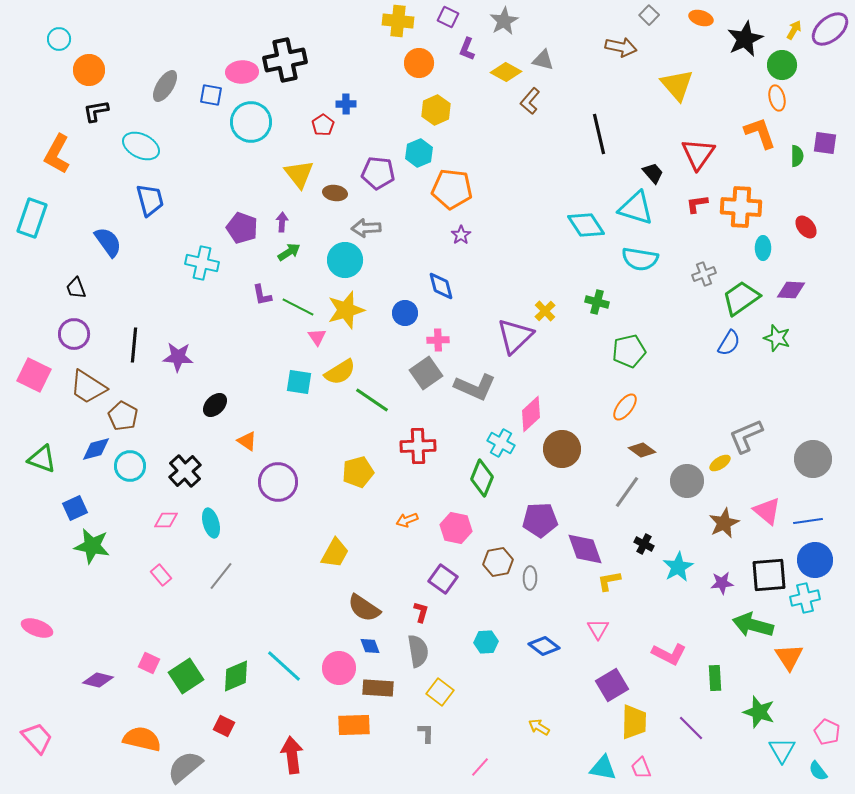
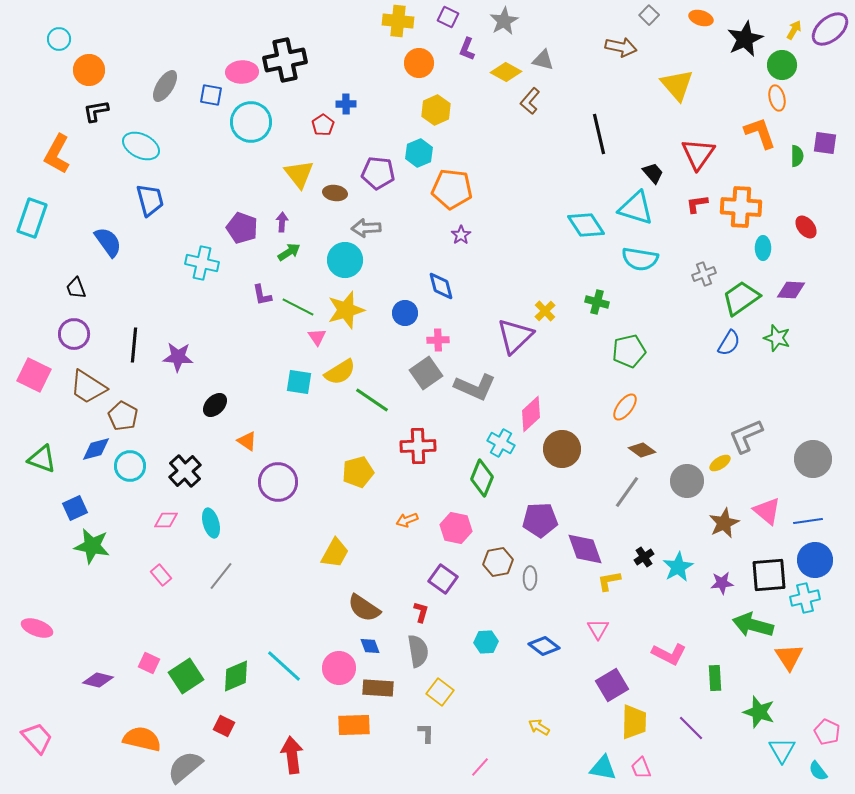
black cross at (644, 544): moved 13 px down; rotated 30 degrees clockwise
